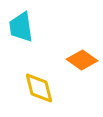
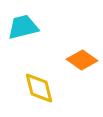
cyan trapezoid: moved 2 px right; rotated 84 degrees clockwise
